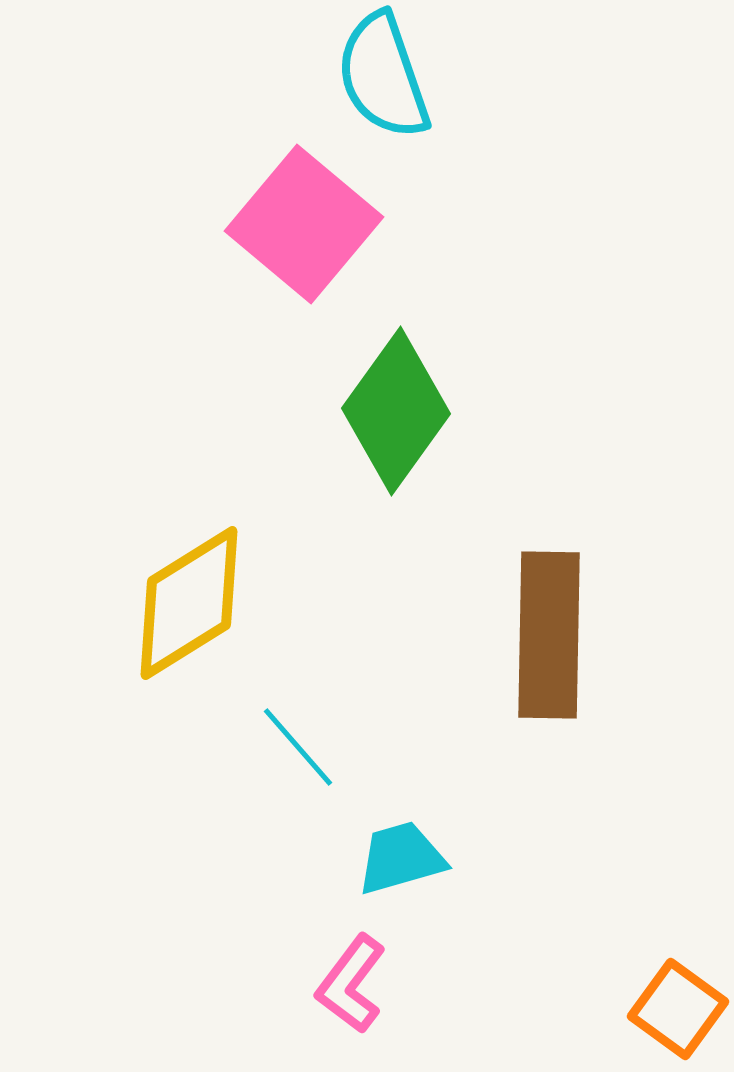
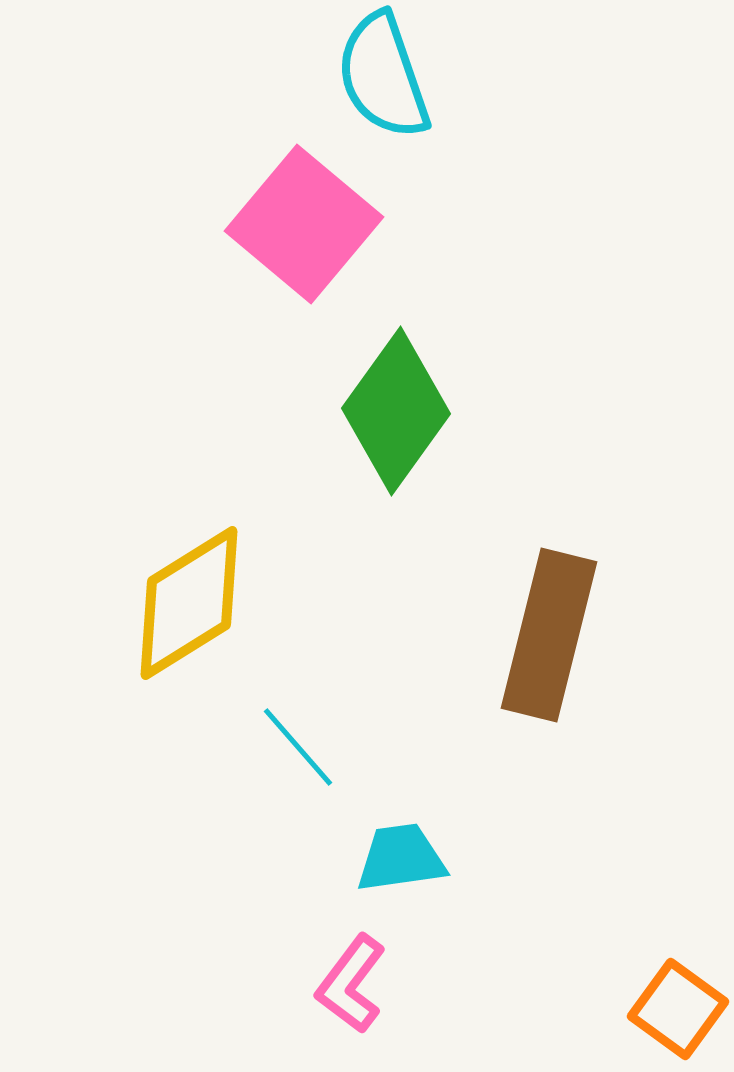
brown rectangle: rotated 13 degrees clockwise
cyan trapezoid: rotated 8 degrees clockwise
